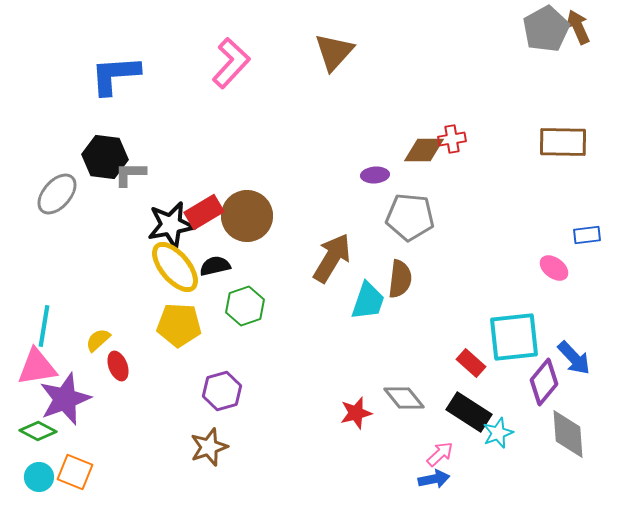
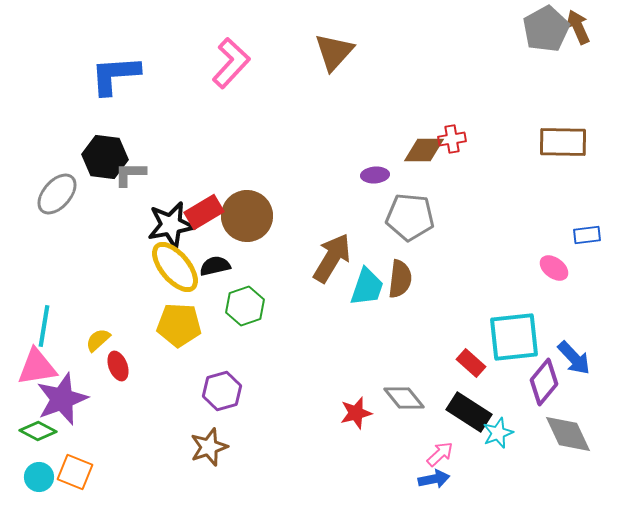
cyan trapezoid at (368, 301): moved 1 px left, 14 px up
purple star at (65, 399): moved 3 px left
gray diamond at (568, 434): rotated 21 degrees counterclockwise
